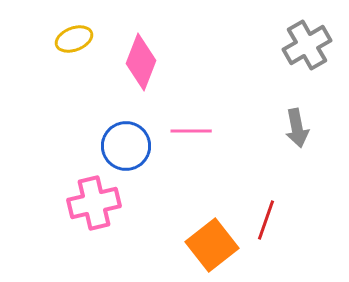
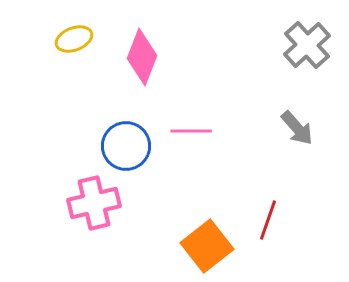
gray cross: rotated 12 degrees counterclockwise
pink diamond: moved 1 px right, 5 px up
gray arrow: rotated 30 degrees counterclockwise
red line: moved 2 px right
orange square: moved 5 px left, 1 px down
